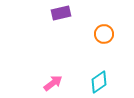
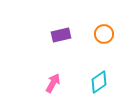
purple rectangle: moved 22 px down
pink arrow: rotated 24 degrees counterclockwise
